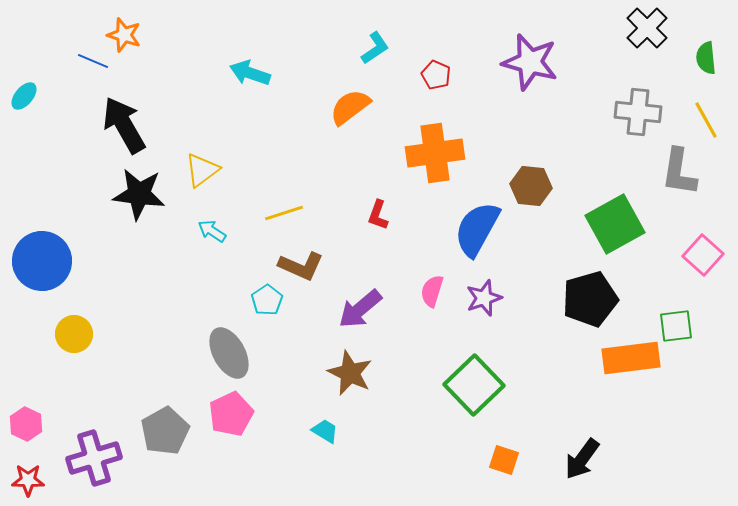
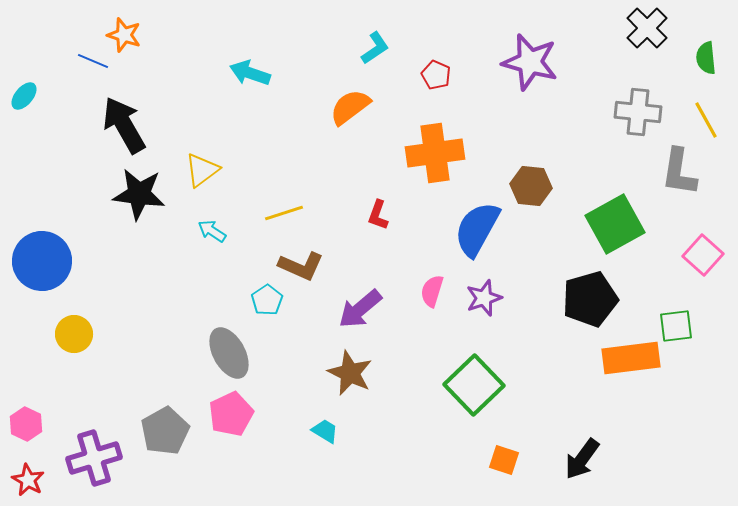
red star at (28, 480): rotated 28 degrees clockwise
